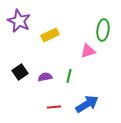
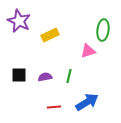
black square: moved 1 px left, 3 px down; rotated 35 degrees clockwise
blue arrow: moved 2 px up
